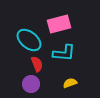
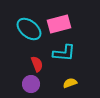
cyan ellipse: moved 11 px up
